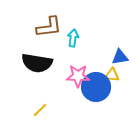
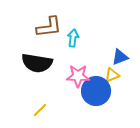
blue triangle: rotated 12 degrees counterclockwise
yellow triangle: rotated 28 degrees counterclockwise
blue circle: moved 4 px down
